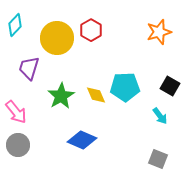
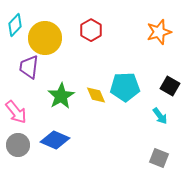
yellow circle: moved 12 px left
purple trapezoid: moved 1 px up; rotated 10 degrees counterclockwise
blue diamond: moved 27 px left
gray square: moved 1 px right, 1 px up
